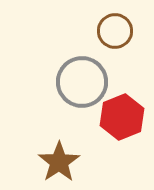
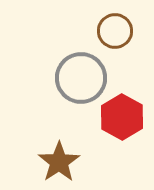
gray circle: moved 1 px left, 4 px up
red hexagon: rotated 9 degrees counterclockwise
